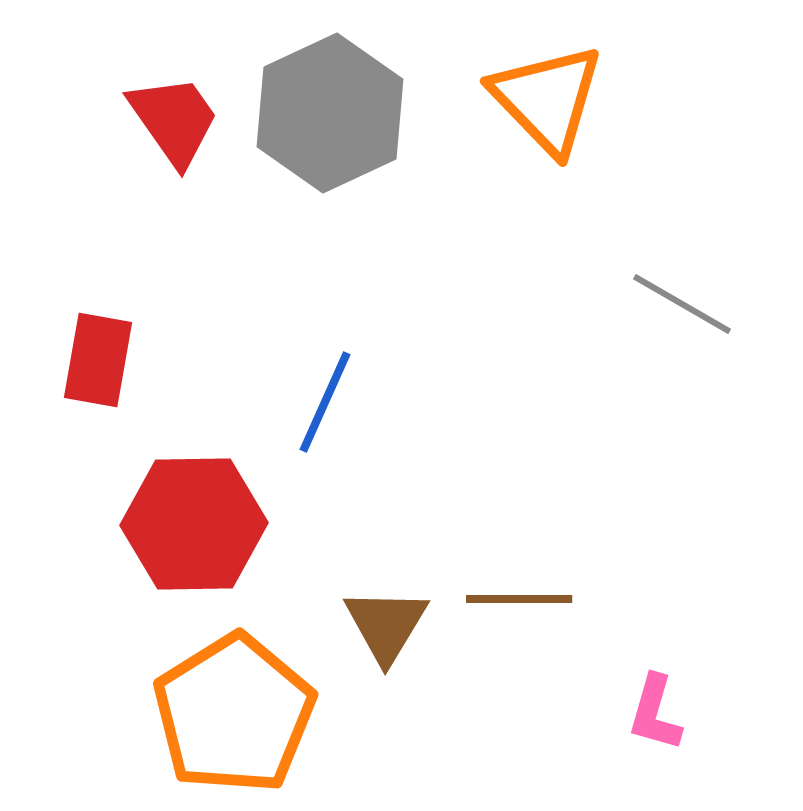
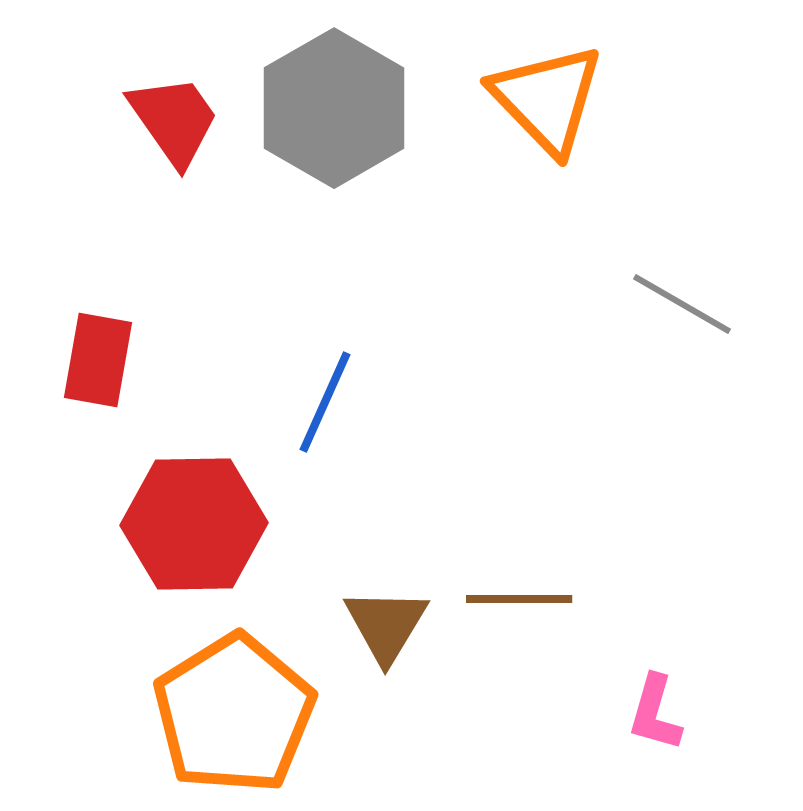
gray hexagon: moved 4 px right, 5 px up; rotated 5 degrees counterclockwise
